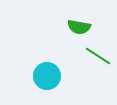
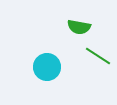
cyan circle: moved 9 px up
